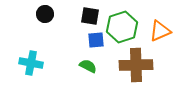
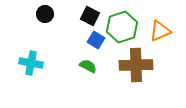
black square: rotated 18 degrees clockwise
blue square: rotated 36 degrees clockwise
